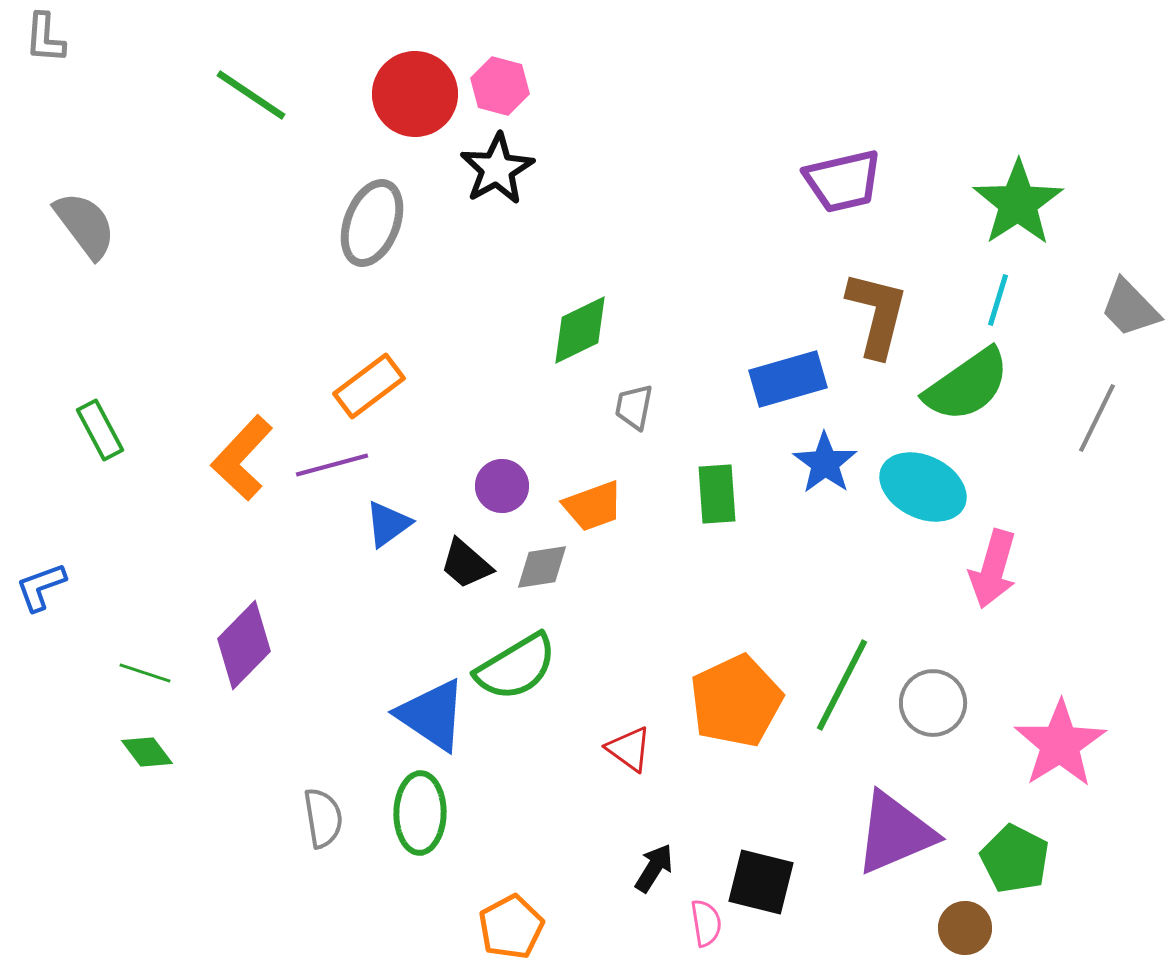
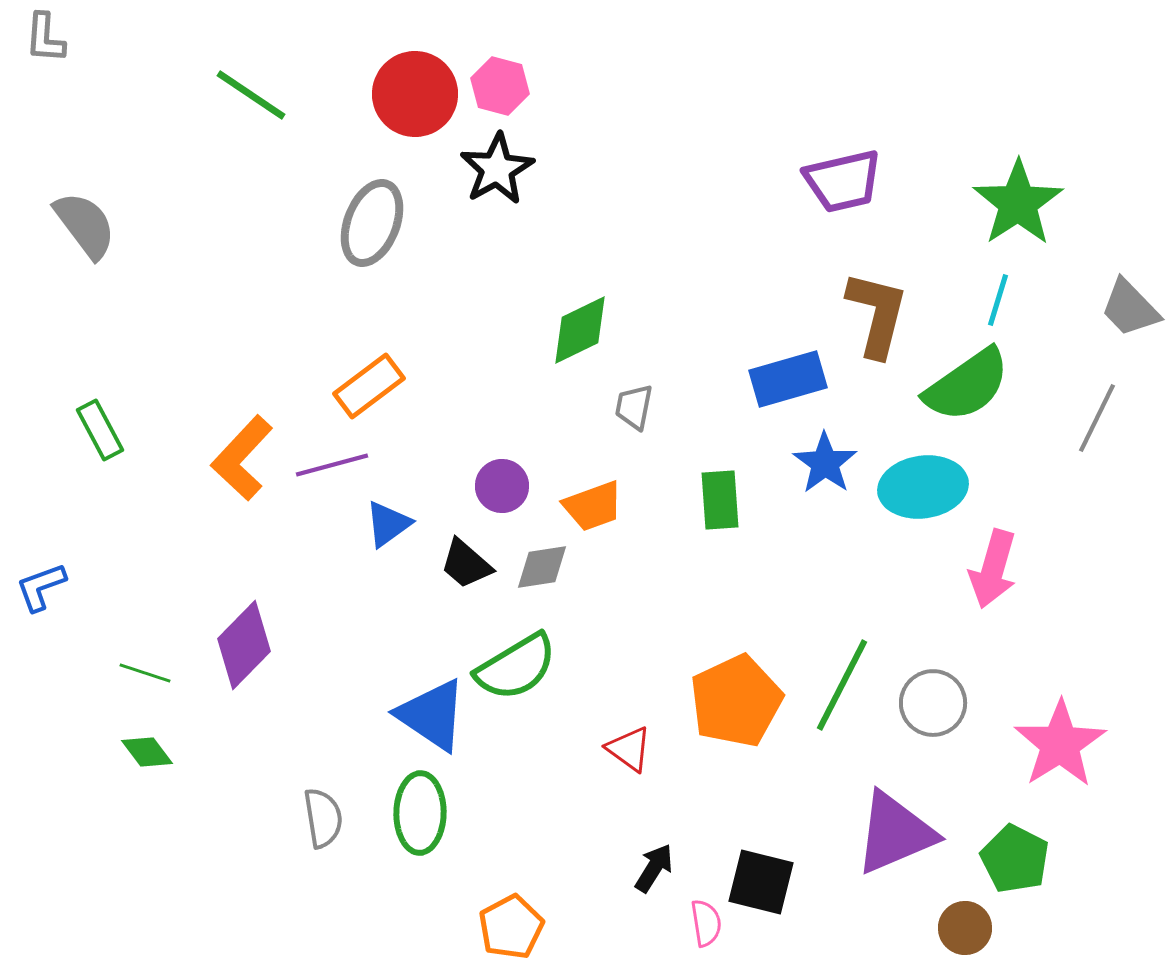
cyan ellipse at (923, 487): rotated 34 degrees counterclockwise
green rectangle at (717, 494): moved 3 px right, 6 px down
